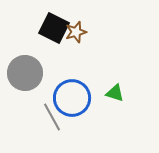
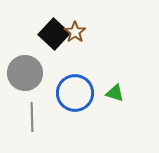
black square: moved 6 px down; rotated 16 degrees clockwise
brown star: moved 1 px left; rotated 20 degrees counterclockwise
blue circle: moved 3 px right, 5 px up
gray line: moved 20 px left; rotated 28 degrees clockwise
